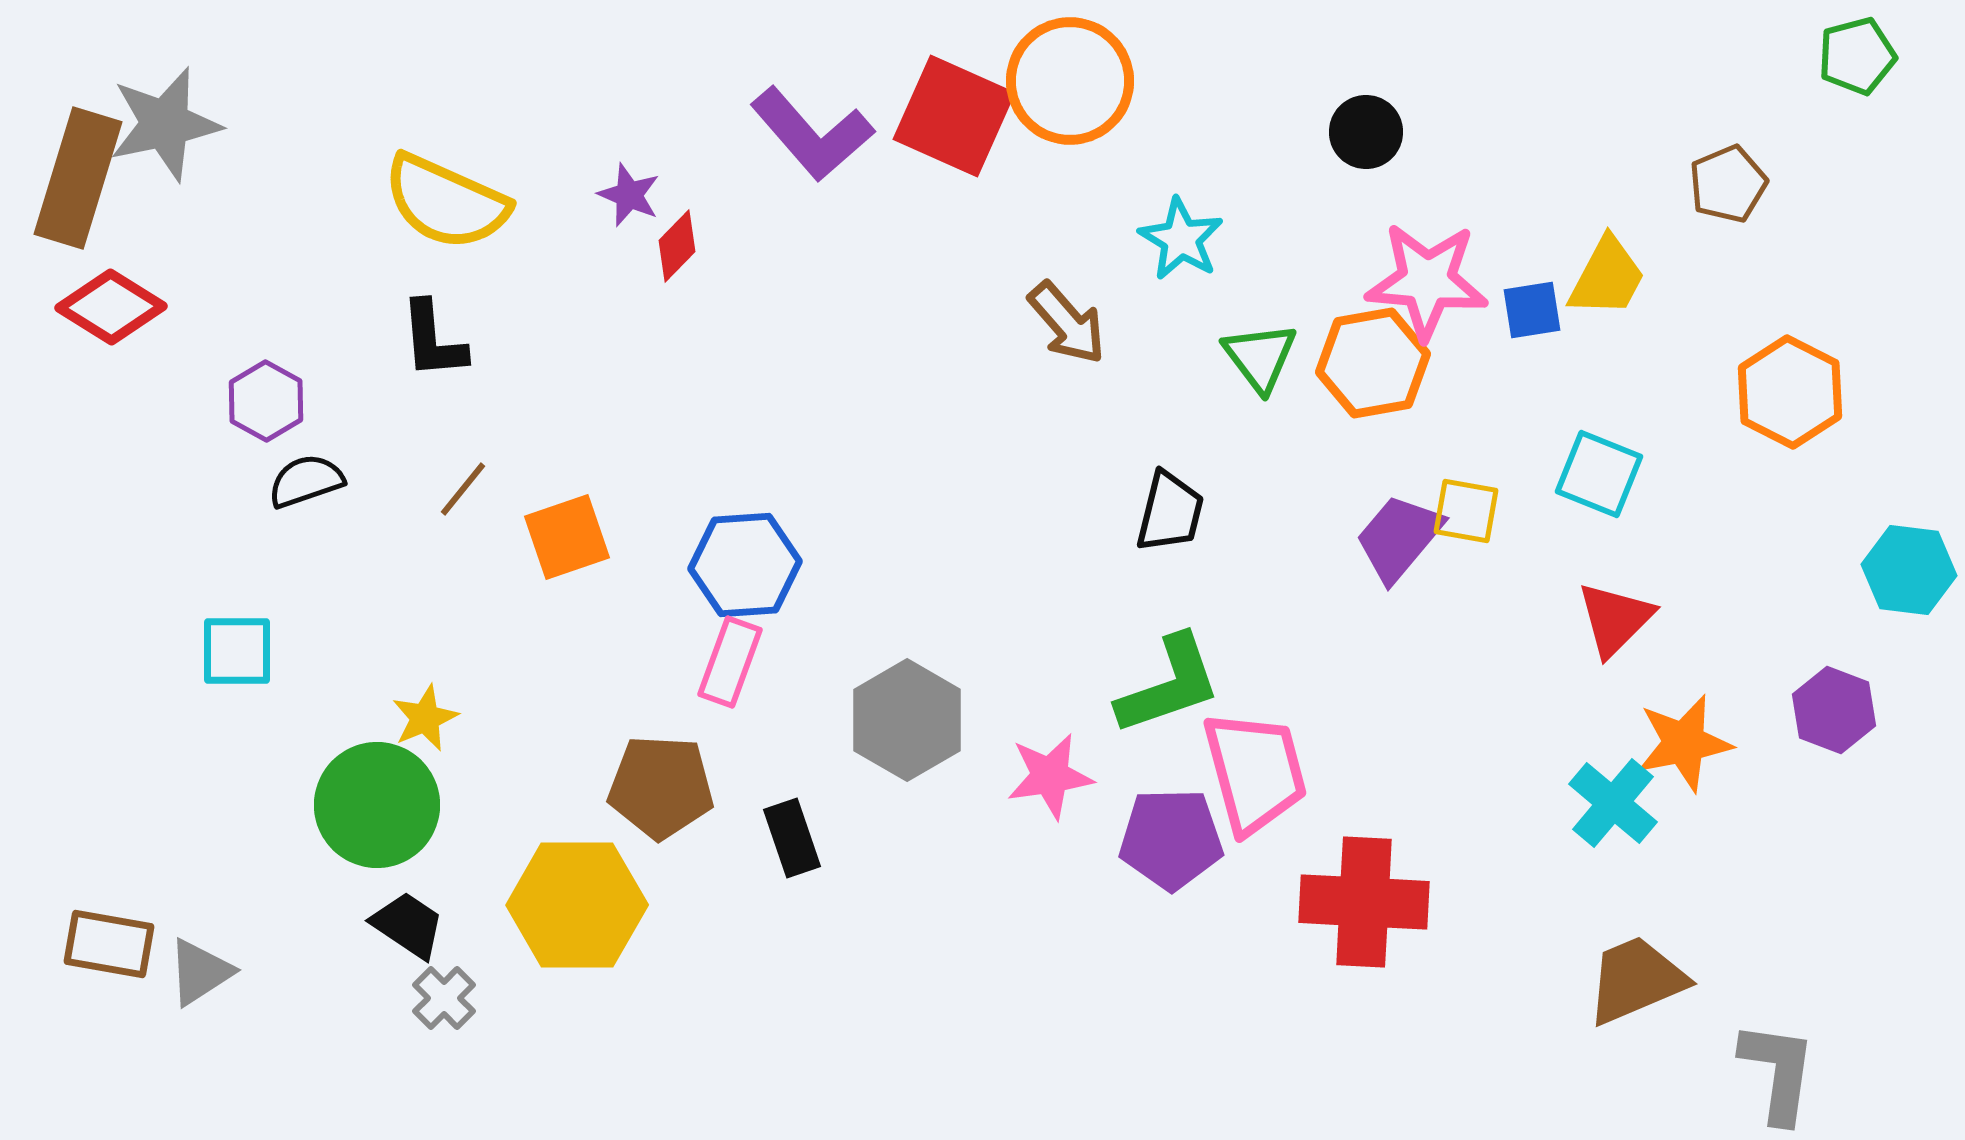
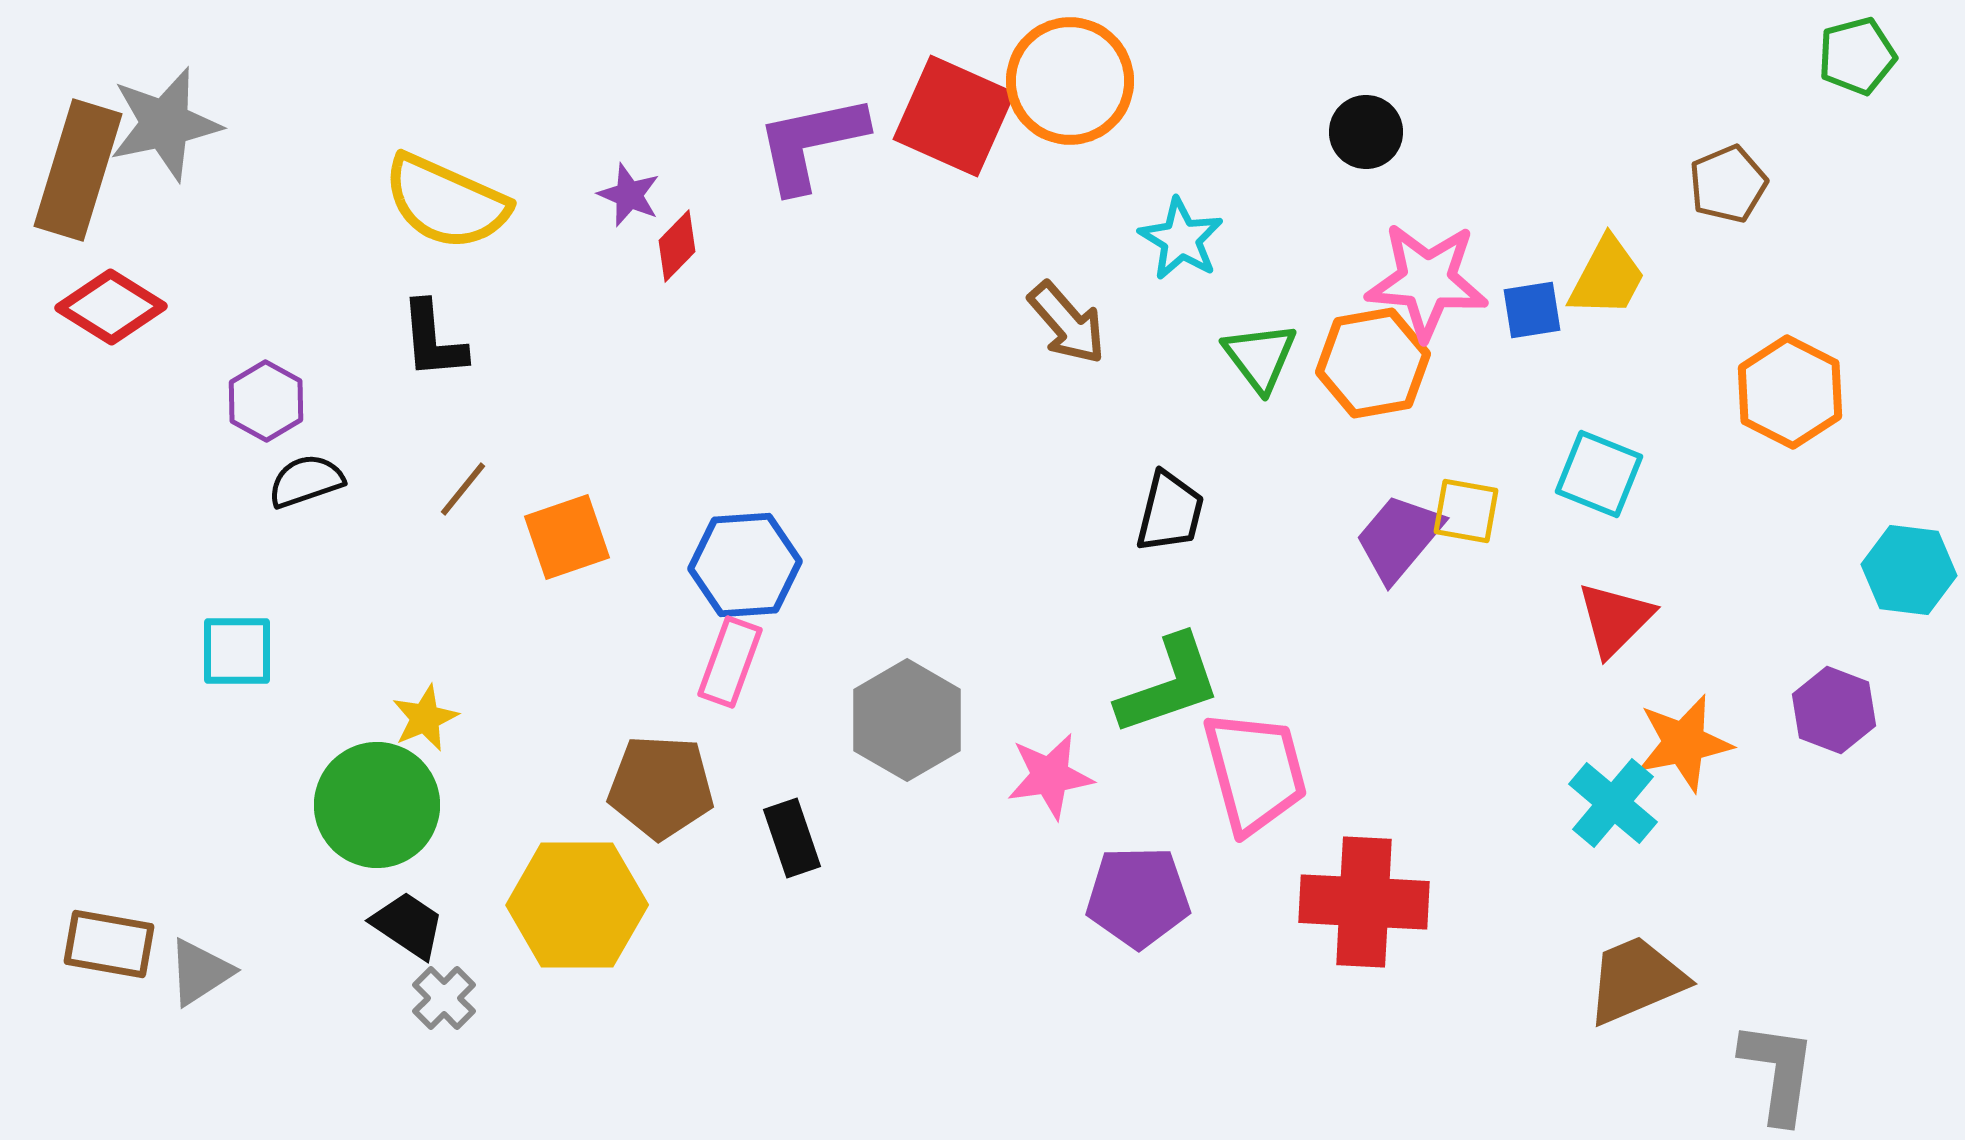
purple L-shape at (812, 134): moved 1 px left, 9 px down; rotated 119 degrees clockwise
brown rectangle at (78, 178): moved 8 px up
purple pentagon at (1171, 839): moved 33 px left, 58 px down
